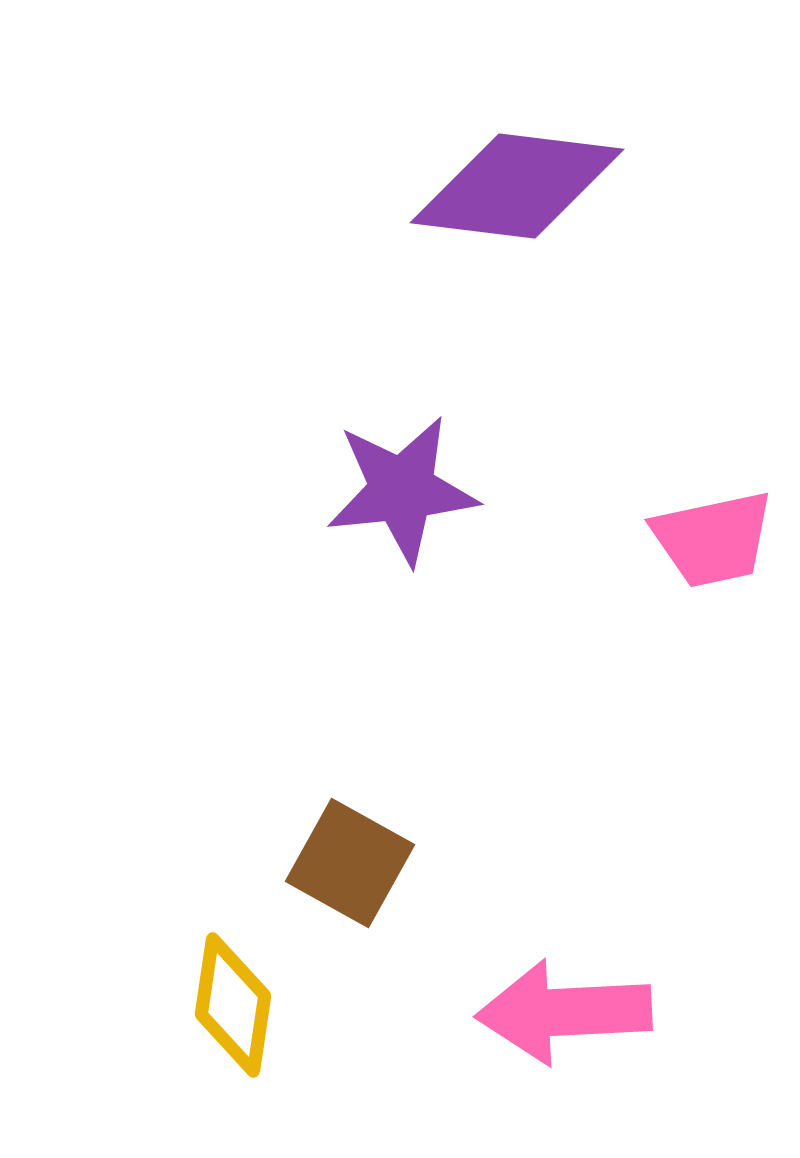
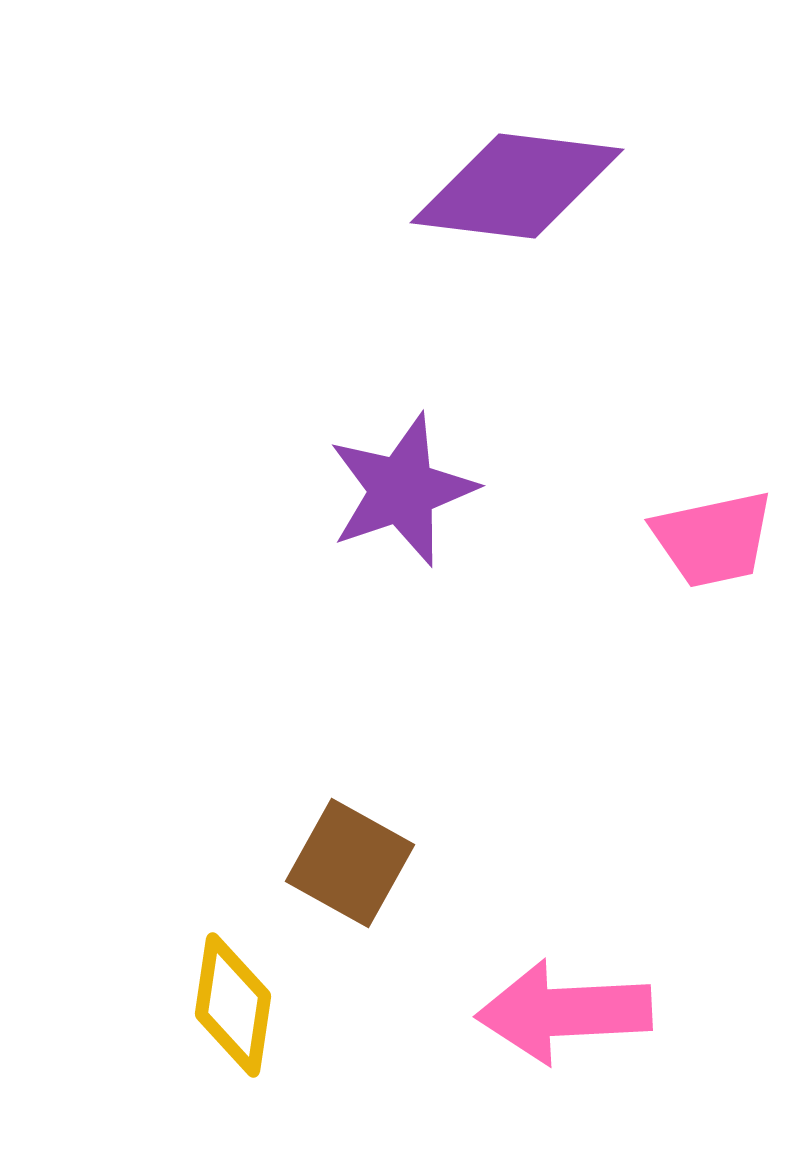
purple star: rotated 13 degrees counterclockwise
